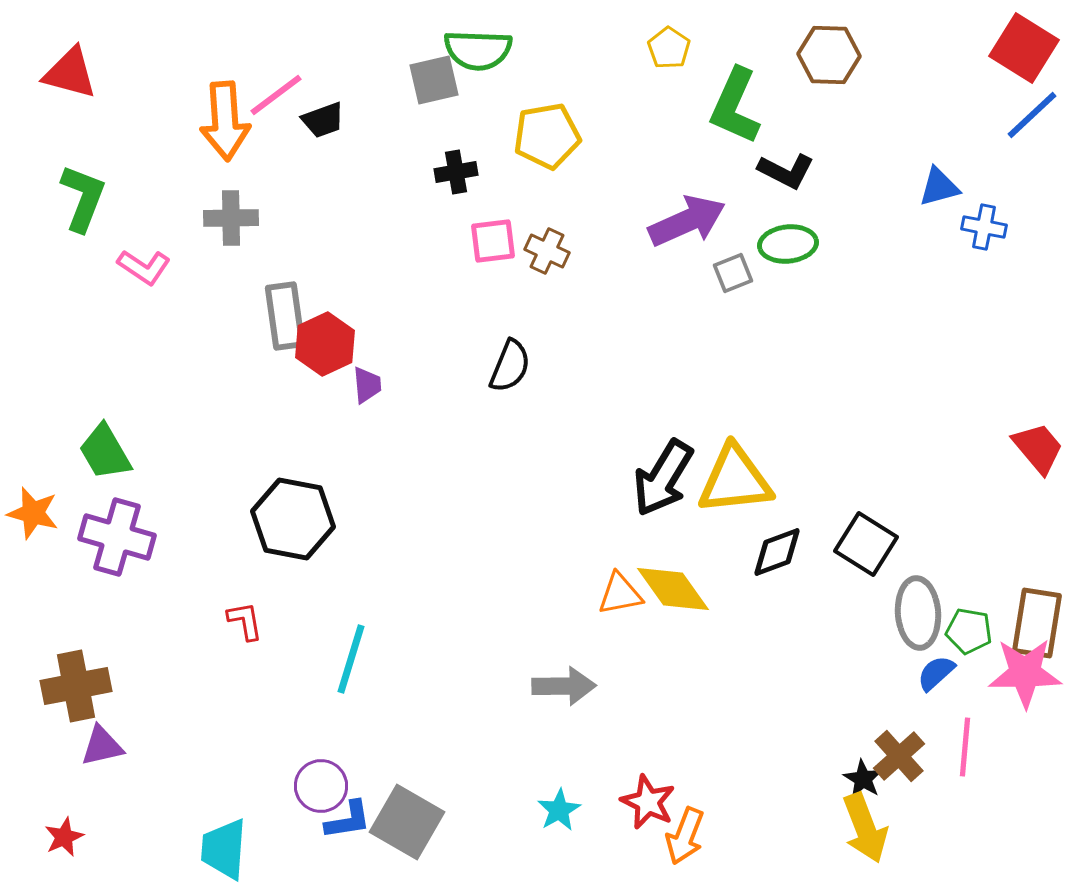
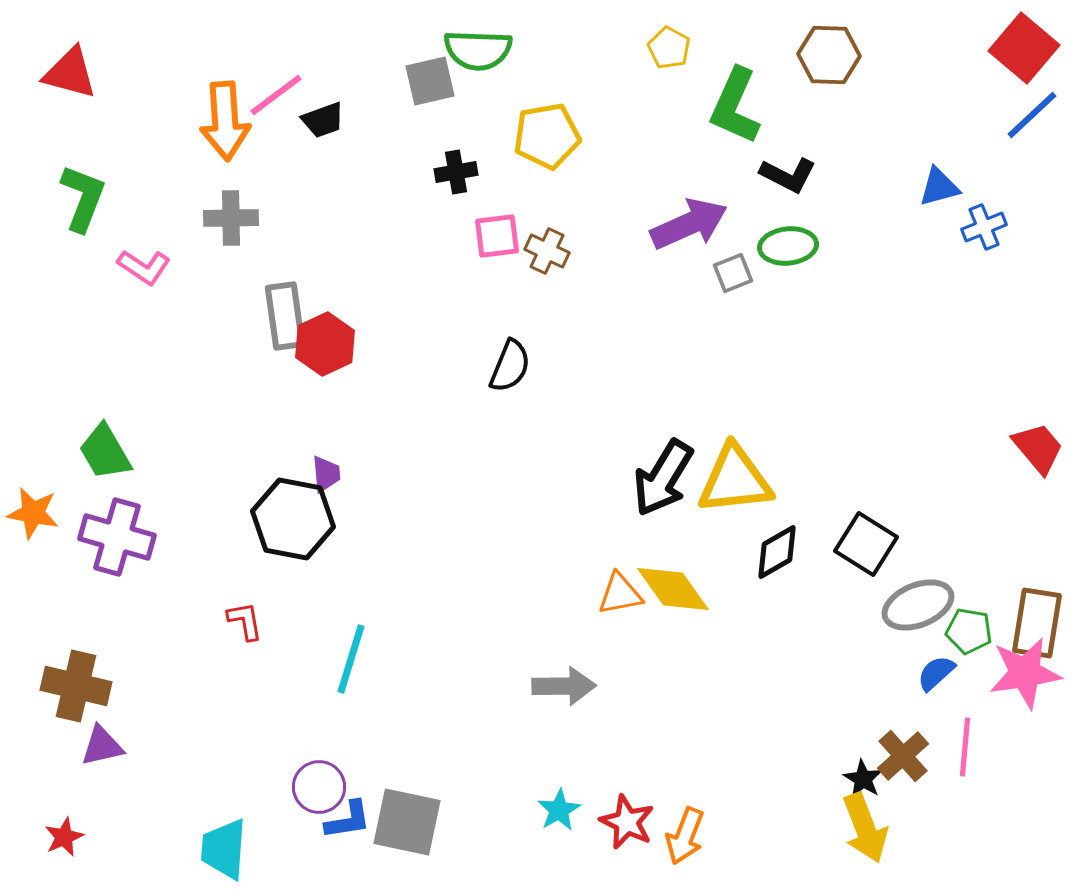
yellow pentagon at (669, 48): rotated 6 degrees counterclockwise
red square at (1024, 48): rotated 8 degrees clockwise
gray square at (434, 80): moved 4 px left, 1 px down
black L-shape at (786, 171): moved 2 px right, 4 px down
purple arrow at (687, 221): moved 2 px right, 3 px down
blue cross at (984, 227): rotated 33 degrees counterclockwise
pink square at (493, 241): moved 4 px right, 5 px up
green ellipse at (788, 244): moved 2 px down
purple trapezoid at (367, 385): moved 41 px left, 89 px down
orange star at (33, 513): rotated 4 degrees counterclockwise
black diamond at (777, 552): rotated 10 degrees counterclockwise
gray ellipse at (918, 613): moved 8 px up; rotated 72 degrees clockwise
pink star at (1025, 673): rotated 8 degrees counterclockwise
brown cross at (76, 686): rotated 24 degrees clockwise
brown cross at (899, 756): moved 4 px right
purple circle at (321, 786): moved 2 px left, 1 px down
red star at (648, 802): moved 21 px left, 20 px down
gray square at (407, 822): rotated 18 degrees counterclockwise
